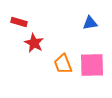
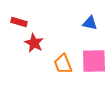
blue triangle: rotated 21 degrees clockwise
pink square: moved 2 px right, 4 px up
